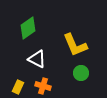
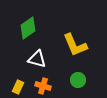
white triangle: rotated 12 degrees counterclockwise
green circle: moved 3 px left, 7 px down
